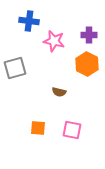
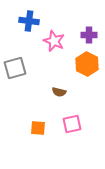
pink star: rotated 10 degrees clockwise
pink square: moved 6 px up; rotated 24 degrees counterclockwise
